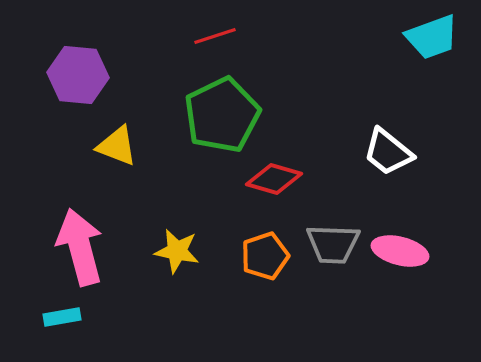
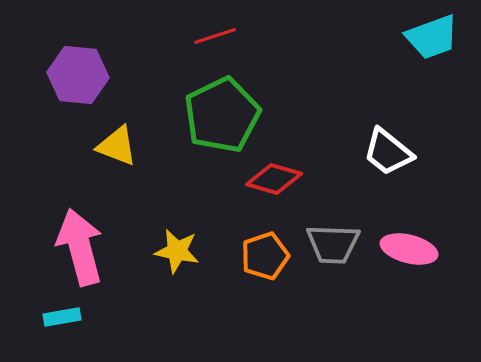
pink ellipse: moved 9 px right, 2 px up
